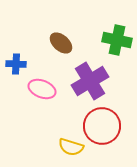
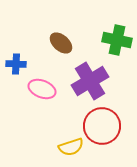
yellow semicircle: rotated 35 degrees counterclockwise
